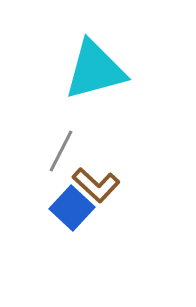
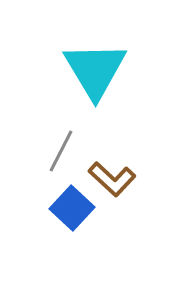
cyan triangle: rotated 46 degrees counterclockwise
brown L-shape: moved 16 px right, 6 px up
